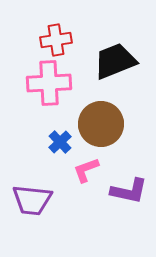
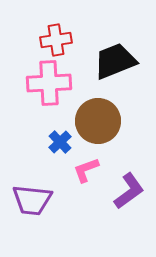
brown circle: moved 3 px left, 3 px up
purple L-shape: rotated 48 degrees counterclockwise
